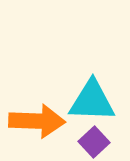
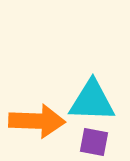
purple square: rotated 36 degrees counterclockwise
